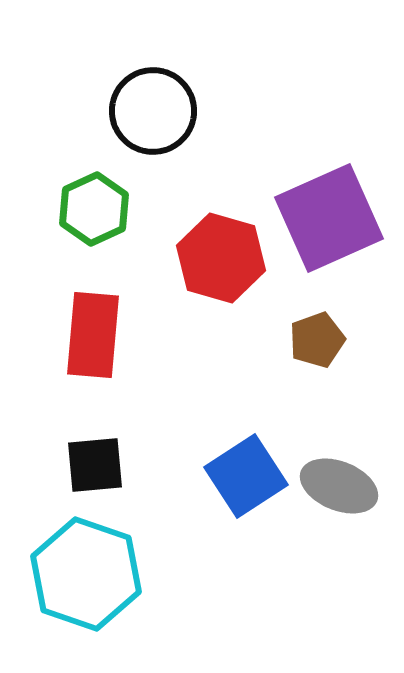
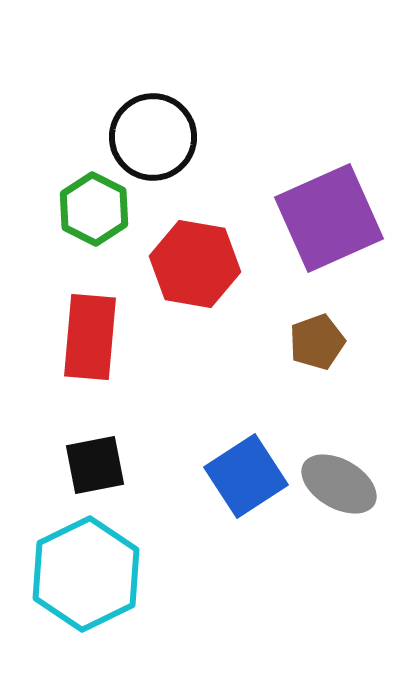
black circle: moved 26 px down
green hexagon: rotated 8 degrees counterclockwise
red hexagon: moved 26 px left, 6 px down; rotated 6 degrees counterclockwise
red rectangle: moved 3 px left, 2 px down
brown pentagon: moved 2 px down
black square: rotated 6 degrees counterclockwise
gray ellipse: moved 2 px up; rotated 8 degrees clockwise
cyan hexagon: rotated 15 degrees clockwise
